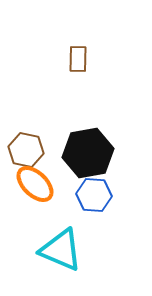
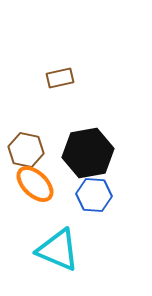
brown rectangle: moved 18 px left, 19 px down; rotated 76 degrees clockwise
cyan triangle: moved 3 px left
